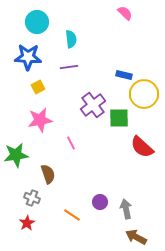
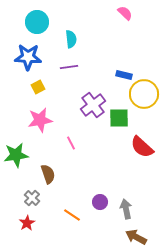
gray cross: rotated 21 degrees clockwise
